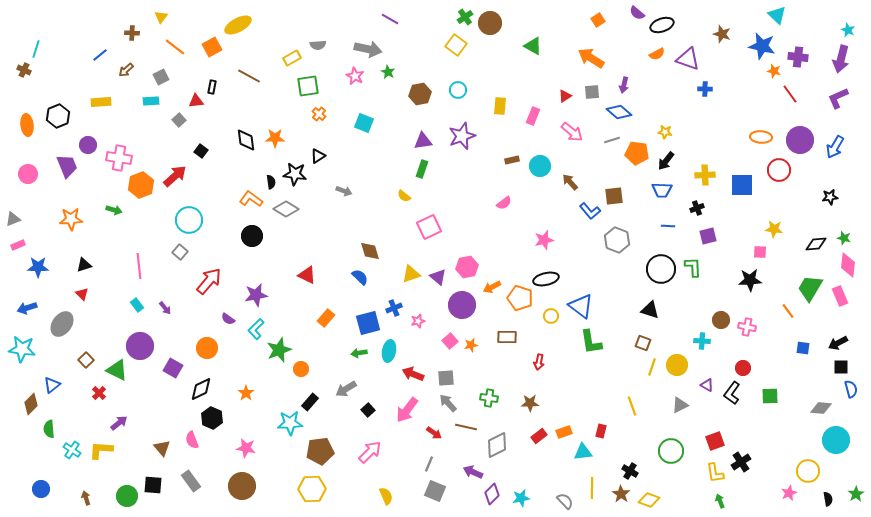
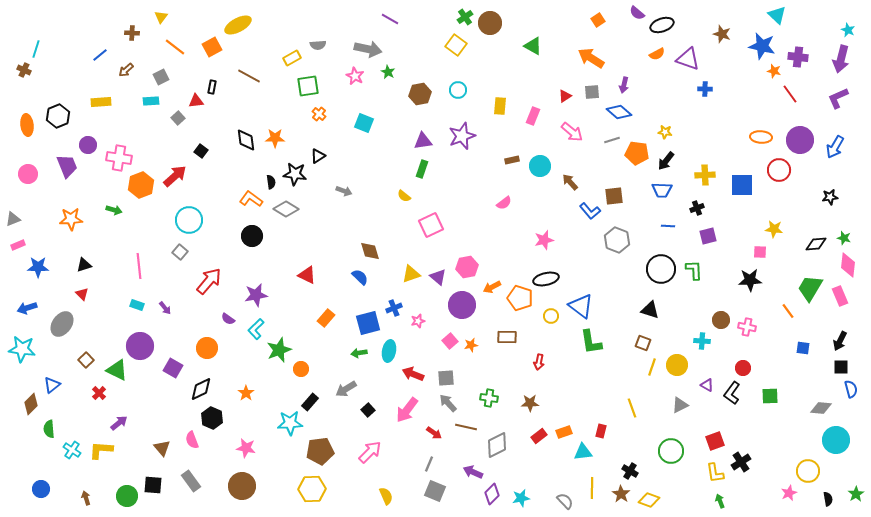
gray square at (179, 120): moved 1 px left, 2 px up
pink square at (429, 227): moved 2 px right, 2 px up
green L-shape at (693, 267): moved 1 px right, 3 px down
cyan rectangle at (137, 305): rotated 32 degrees counterclockwise
black arrow at (838, 343): moved 2 px right, 2 px up; rotated 36 degrees counterclockwise
yellow line at (632, 406): moved 2 px down
